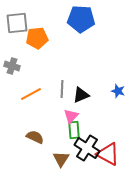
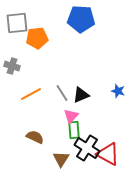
gray line: moved 4 px down; rotated 36 degrees counterclockwise
